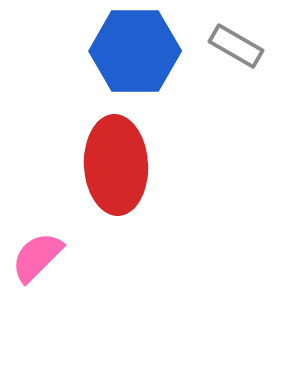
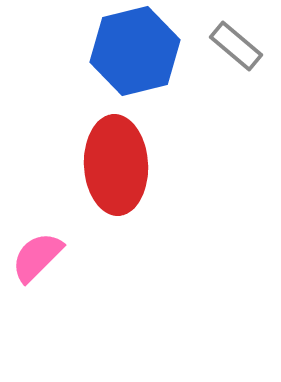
gray rectangle: rotated 10 degrees clockwise
blue hexagon: rotated 14 degrees counterclockwise
